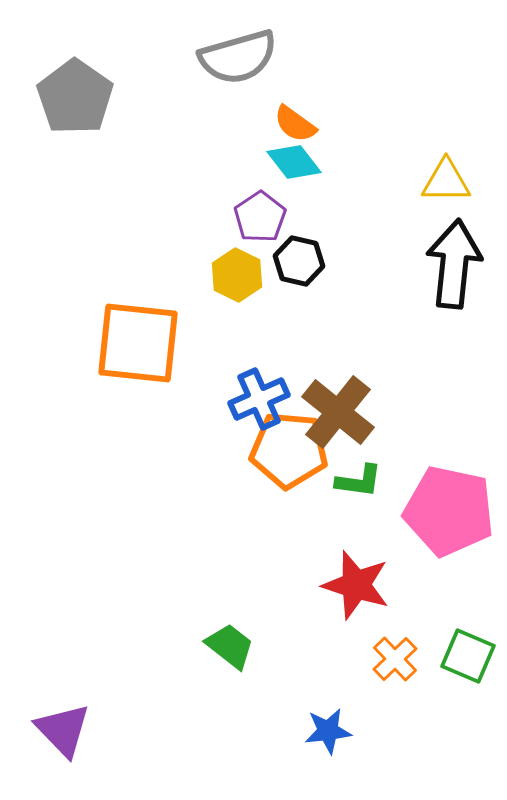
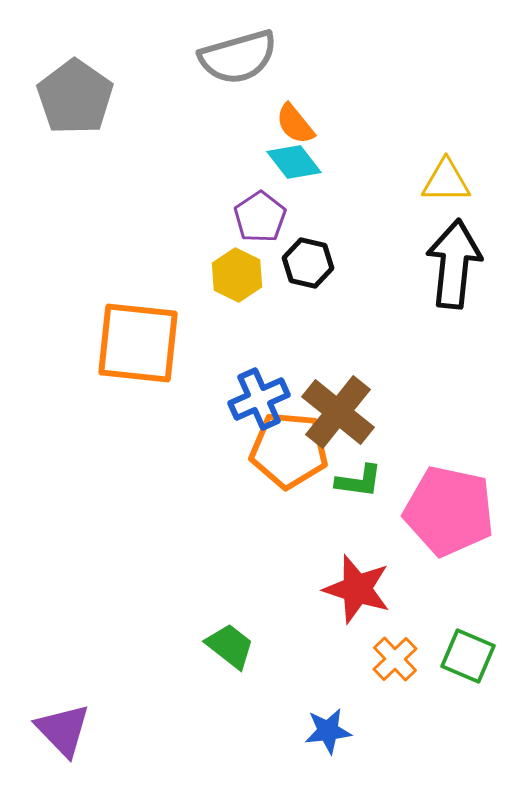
orange semicircle: rotated 15 degrees clockwise
black hexagon: moved 9 px right, 2 px down
red star: moved 1 px right, 4 px down
